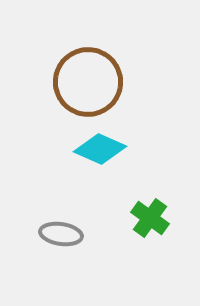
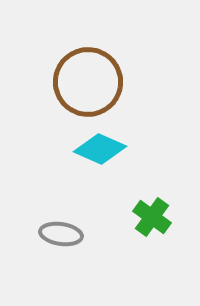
green cross: moved 2 px right, 1 px up
